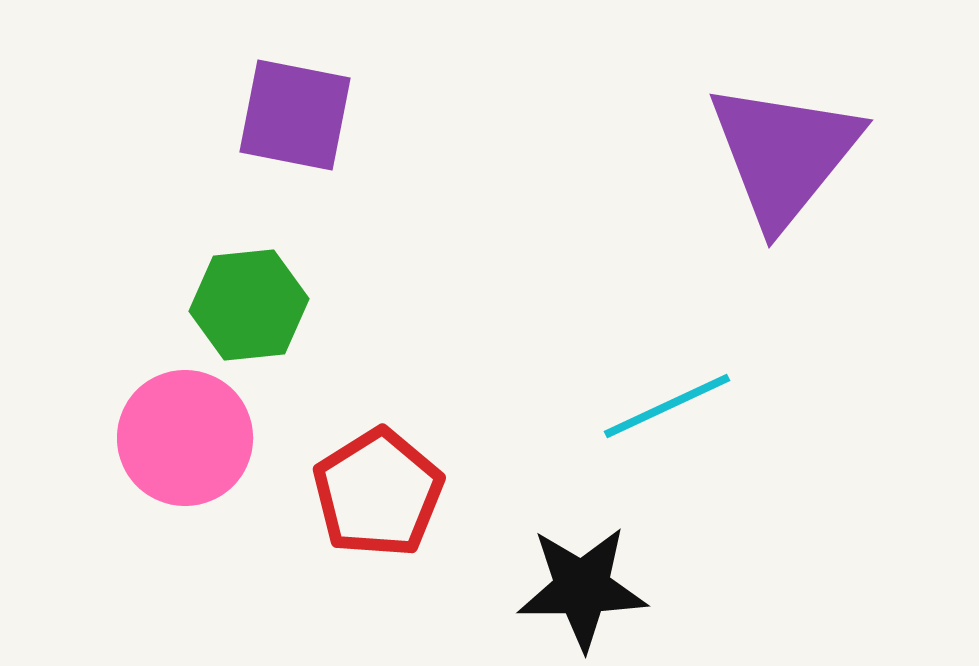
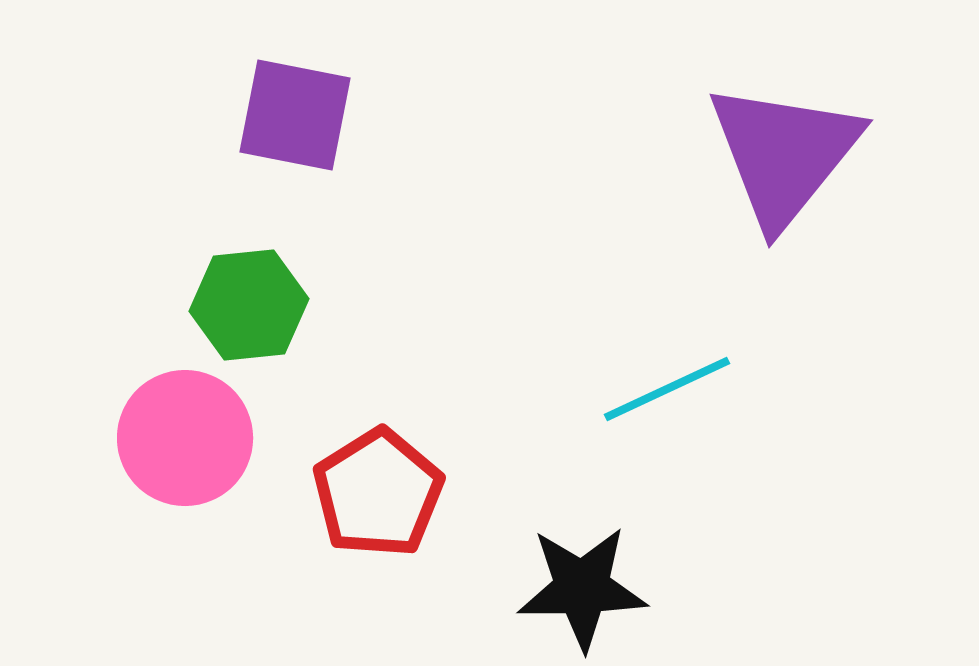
cyan line: moved 17 px up
